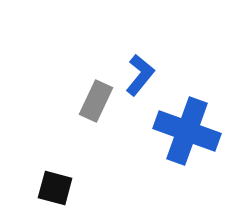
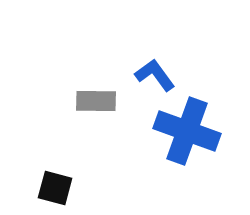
blue L-shape: moved 15 px right; rotated 75 degrees counterclockwise
gray rectangle: rotated 66 degrees clockwise
